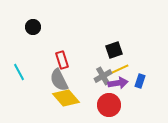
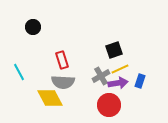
gray cross: moved 2 px left
gray semicircle: moved 4 px right, 2 px down; rotated 60 degrees counterclockwise
yellow diamond: moved 16 px left; rotated 12 degrees clockwise
